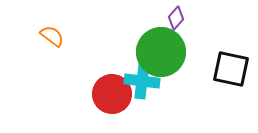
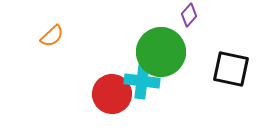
purple diamond: moved 13 px right, 3 px up
orange semicircle: rotated 100 degrees clockwise
